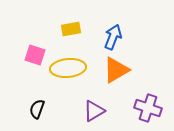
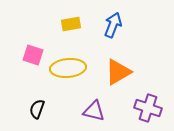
yellow rectangle: moved 5 px up
blue arrow: moved 12 px up
pink square: moved 2 px left
orange triangle: moved 2 px right, 2 px down
purple triangle: rotated 45 degrees clockwise
